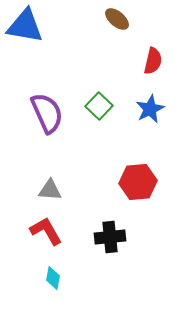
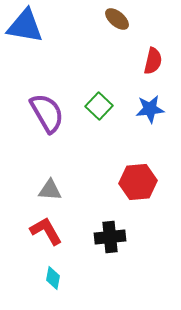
blue star: rotated 20 degrees clockwise
purple semicircle: rotated 6 degrees counterclockwise
